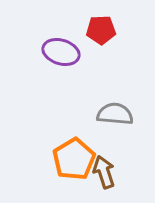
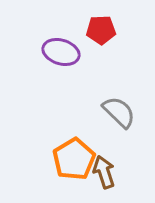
gray semicircle: moved 4 px right, 2 px up; rotated 39 degrees clockwise
